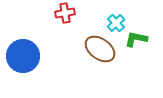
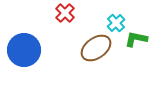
red cross: rotated 36 degrees counterclockwise
brown ellipse: moved 4 px left, 1 px up; rotated 72 degrees counterclockwise
blue circle: moved 1 px right, 6 px up
